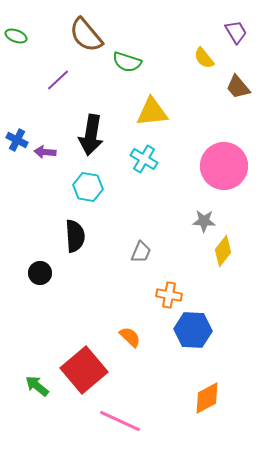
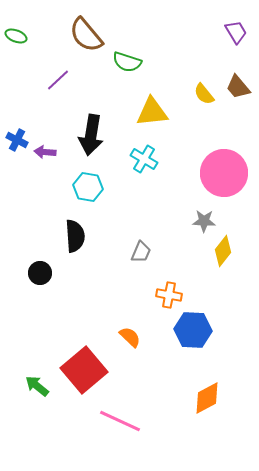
yellow semicircle: moved 36 px down
pink circle: moved 7 px down
